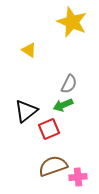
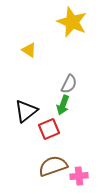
green arrow: rotated 48 degrees counterclockwise
pink cross: moved 1 px right, 1 px up
